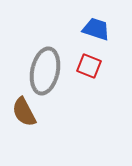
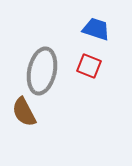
gray ellipse: moved 3 px left
